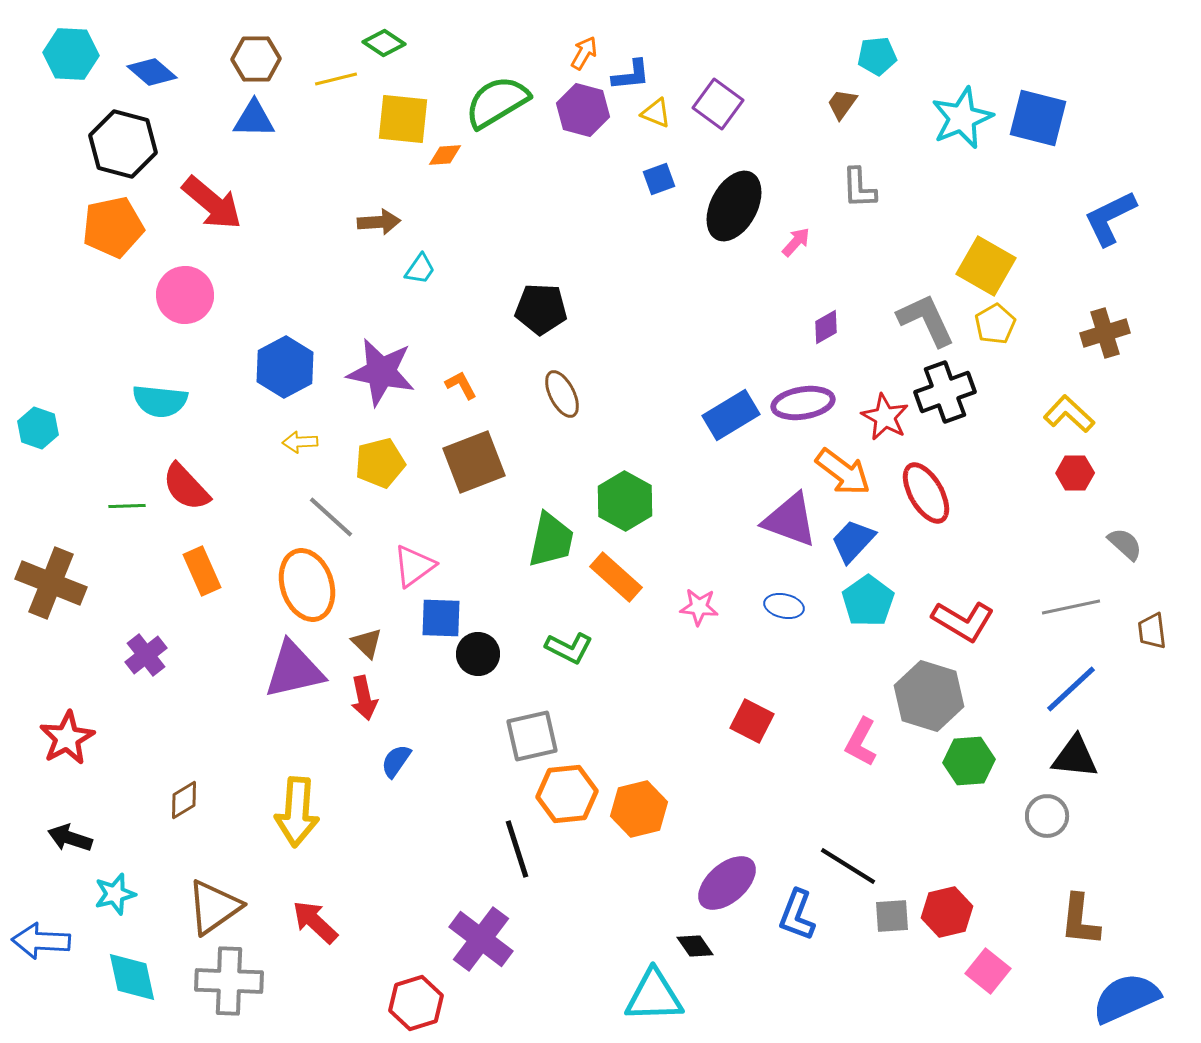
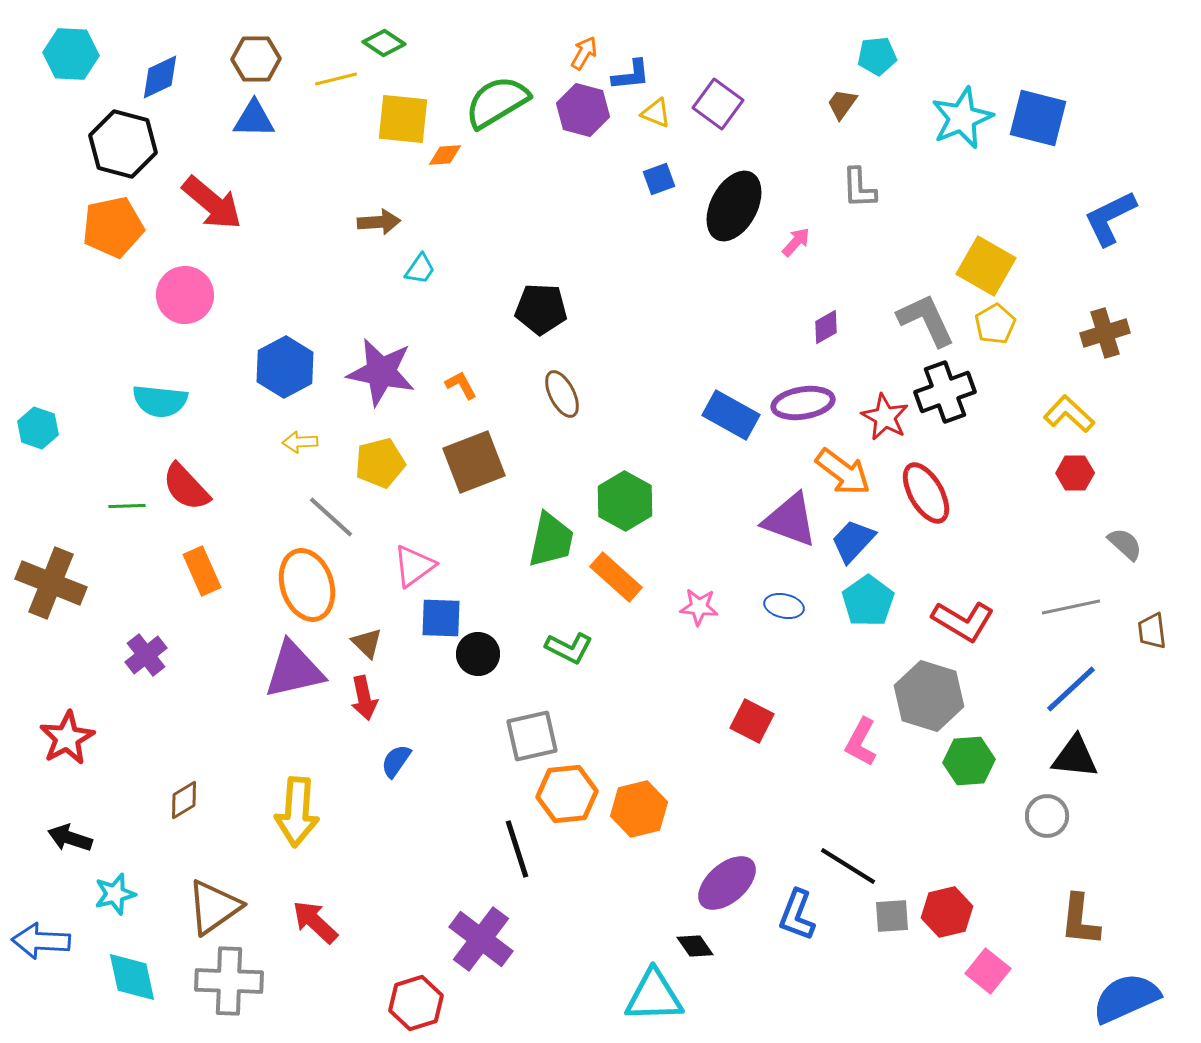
blue diamond at (152, 72): moved 8 px right, 5 px down; rotated 66 degrees counterclockwise
blue rectangle at (731, 415): rotated 60 degrees clockwise
